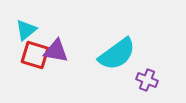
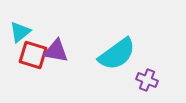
cyan triangle: moved 6 px left, 2 px down
red square: moved 2 px left
